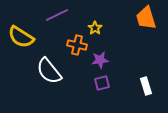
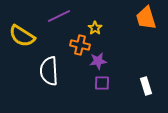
purple line: moved 2 px right, 1 px down
yellow semicircle: moved 1 px right, 1 px up
orange cross: moved 3 px right
purple star: moved 2 px left, 1 px down
white semicircle: rotated 36 degrees clockwise
purple square: rotated 14 degrees clockwise
